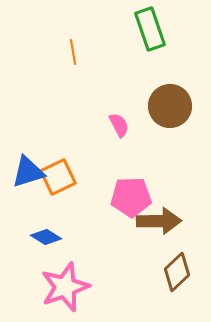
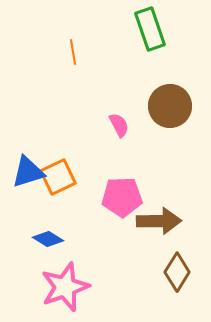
pink pentagon: moved 9 px left
blue diamond: moved 2 px right, 2 px down
brown diamond: rotated 15 degrees counterclockwise
